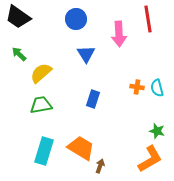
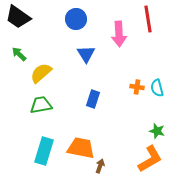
orange trapezoid: rotated 20 degrees counterclockwise
